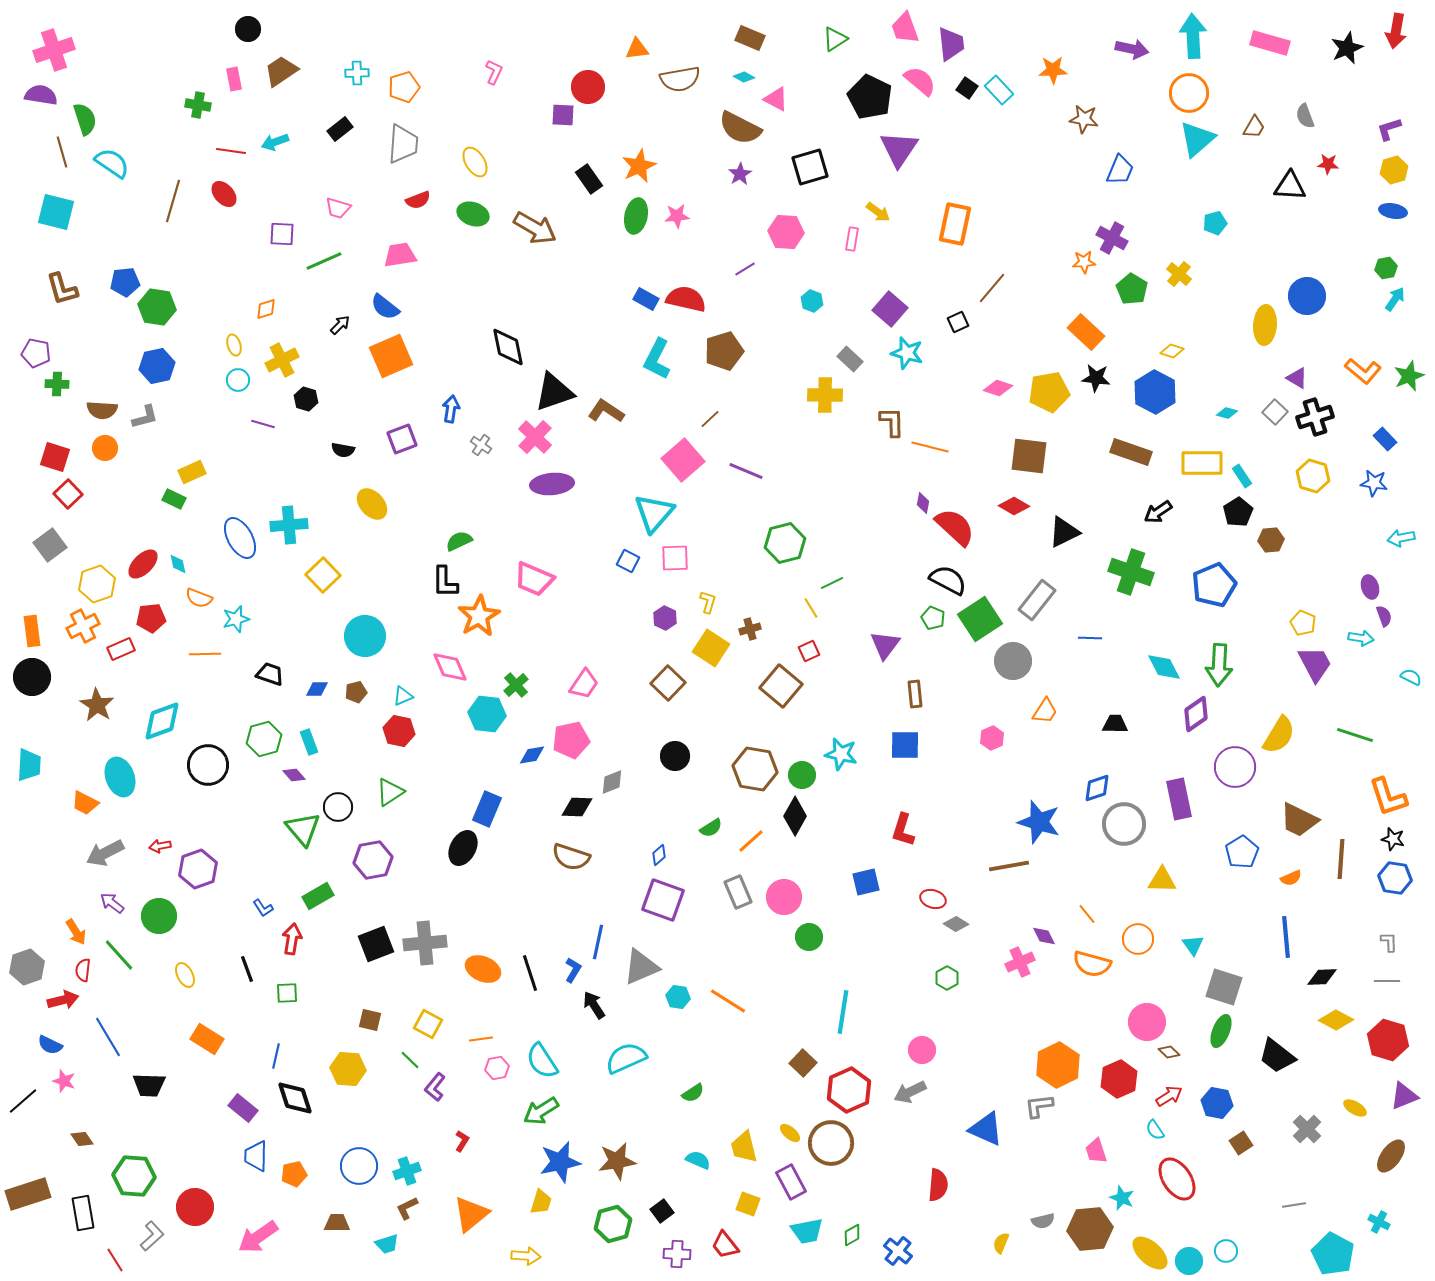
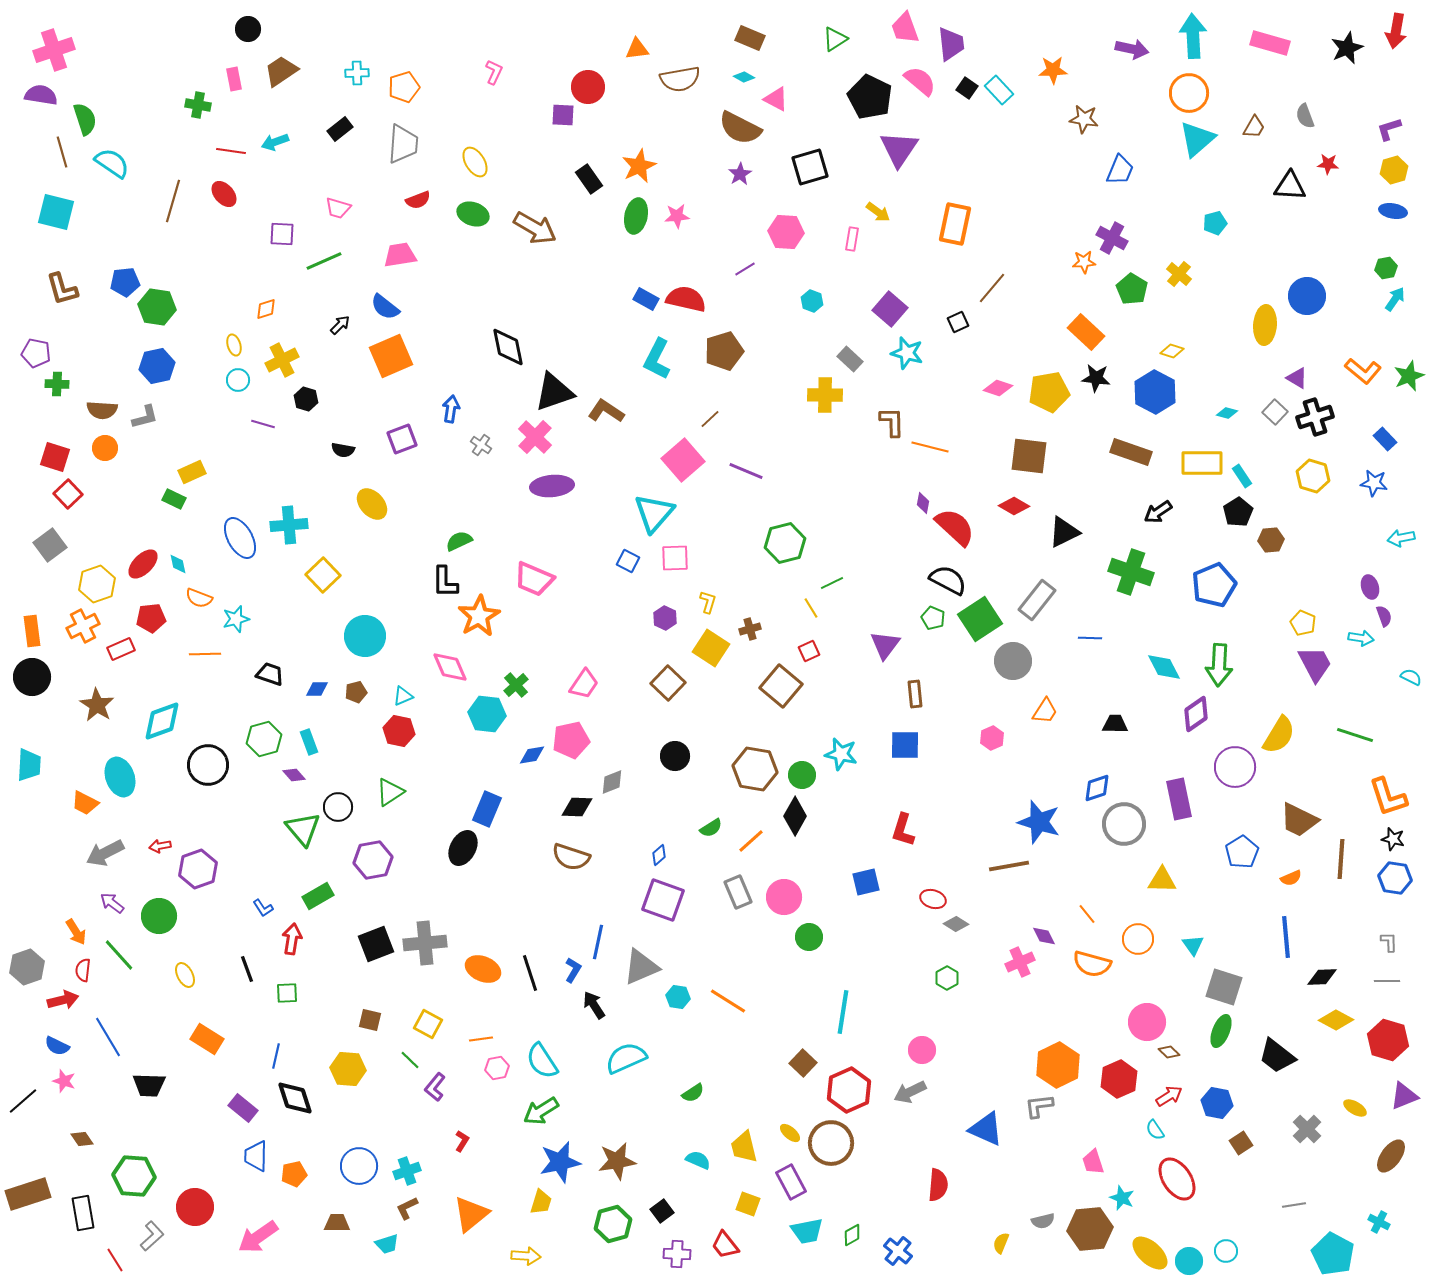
purple ellipse at (552, 484): moved 2 px down
blue semicircle at (50, 1045): moved 7 px right, 1 px down
pink trapezoid at (1096, 1151): moved 3 px left, 11 px down
